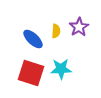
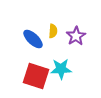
purple star: moved 3 px left, 9 px down
yellow semicircle: moved 3 px left
red square: moved 5 px right, 3 px down
